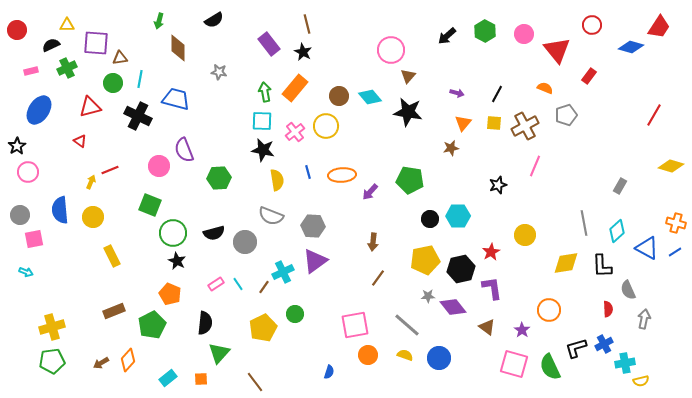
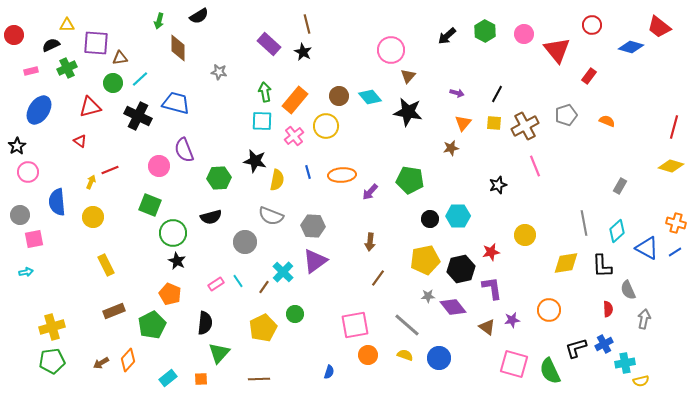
black semicircle at (214, 20): moved 15 px left, 4 px up
red trapezoid at (659, 27): rotated 95 degrees clockwise
red circle at (17, 30): moved 3 px left, 5 px down
purple rectangle at (269, 44): rotated 10 degrees counterclockwise
cyan line at (140, 79): rotated 36 degrees clockwise
orange rectangle at (295, 88): moved 12 px down
orange semicircle at (545, 88): moved 62 px right, 33 px down
blue trapezoid at (176, 99): moved 4 px down
red line at (654, 115): moved 20 px right, 12 px down; rotated 15 degrees counterclockwise
pink cross at (295, 132): moved 1 px left, 4 px down
black star at (263, 150): moved 8 px left, 11 px down
pink line at (535, 166): rotated 45 degrees counterclockwise
yellow semicircle at (277, 180): rotated 20 degrees clockwise
blue semicircle at (60, 210): moved 3 px left, 8 px up
black semicircle at (214, 233): moved 3 px left, 16 px up
brown arrow at (373, 242): moved 3 px left
red star at (491, 252): rotated 18 degrees clockwise
yellow rectangle at (112, 256): moved 6 px left, 9 px down
cyan arrow at (26, 272): rotated 32 degrees counterclockwise
cyan cross at (283, 272): rotated 20 degrees counterclockwise
cyan line at (238, 284): moved 3 px up
purple star at (522, 330): moved 10 px left, 10 px up; rotated 28 degrees clockwise
green semicircle at (550, 367): moved 4 px down
brown line at (255, 382): moved 4 px right, 3 px up; rotated 55 degrees counterclockwise
